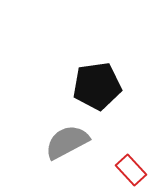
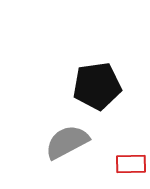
red rectangle: moved 6 px up; rotated 48 degrees counterclockwise
